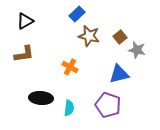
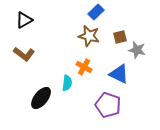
blue rectangle: moved 19 px right, 2 px up
black triangle: moved 1 px left, 1 px up
brown square: rotated 24 degrees clockwise
brown L-shape: rotated 45 degrees clockwise
orange cross: moved 14 px right
blue triangle: rotated 40 degrees clockwise
black ellipse: rotated 55 degrees counterclockwise
cyan semicircle: moved 2 px left, 25 px up
